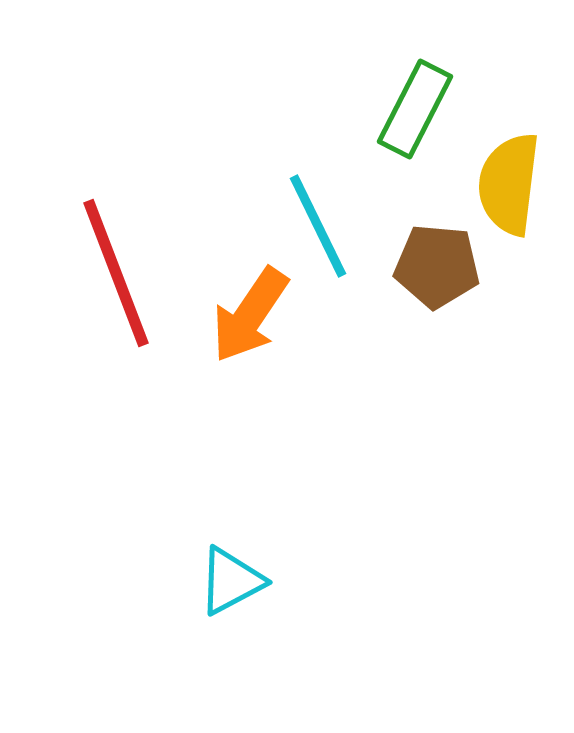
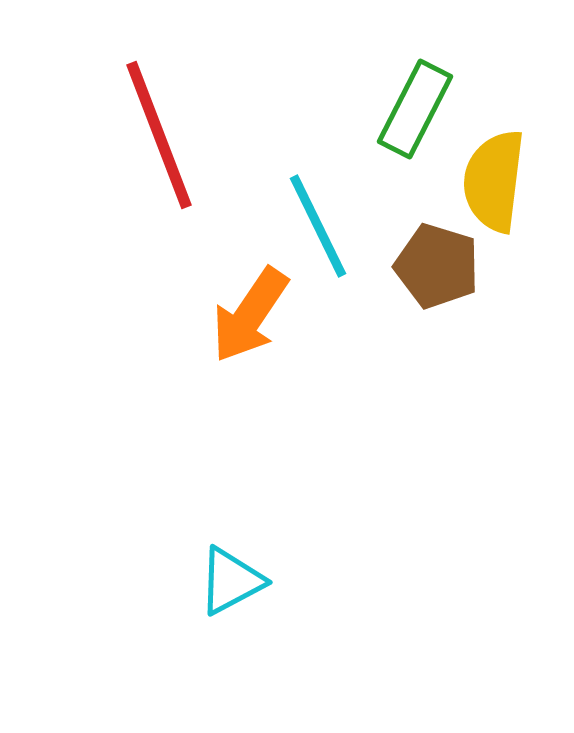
yellow semicircle: moved 15 px left, 3 px up
brown pentagon: rotated 12 degrees clockwise
red line: moved 43 px right, 138 px up
